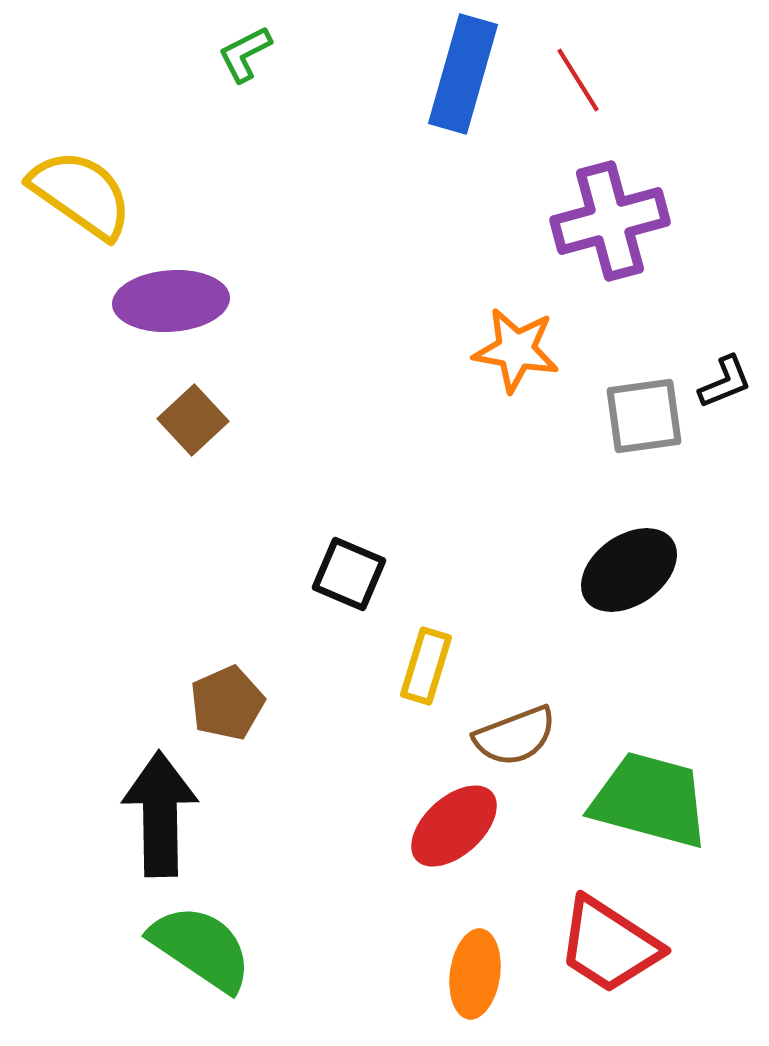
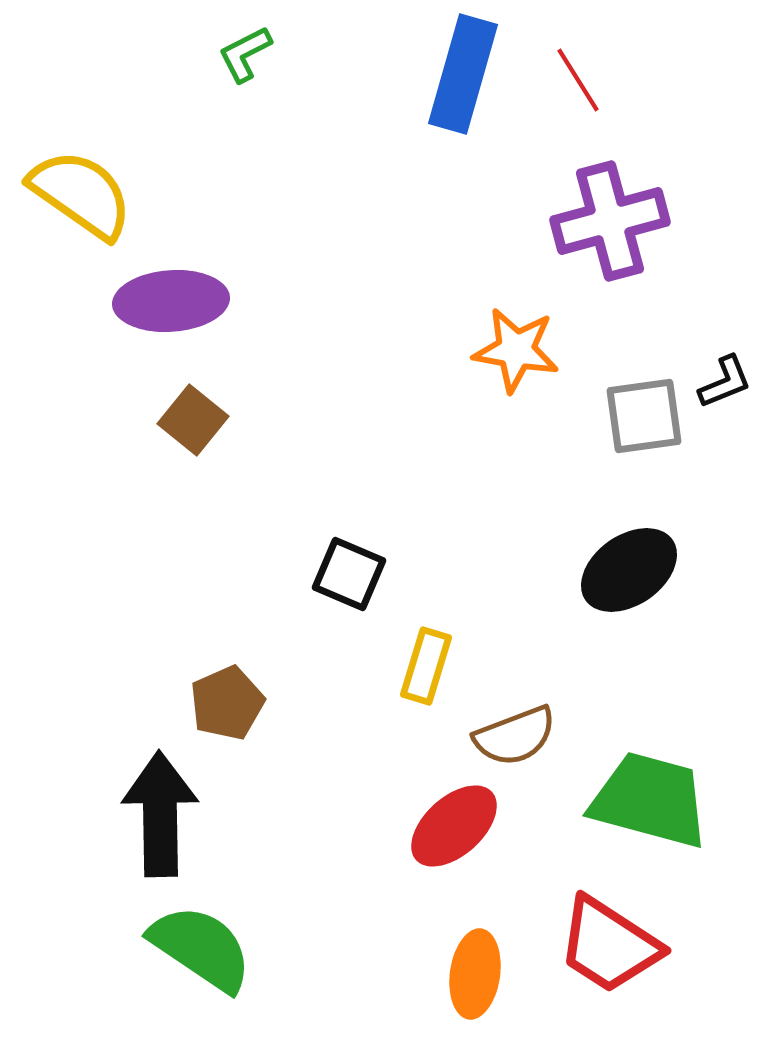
brown square: rotated 8 degrees counterclockwise
